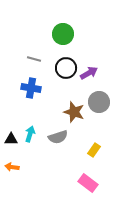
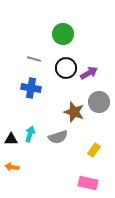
pink rectangle: rotated 24 degrees counterclockwise
